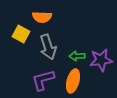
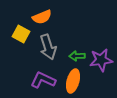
orange semicircle: rotated 24 degrees counterclockwise
purple L-shape: rotated 40 degrees clockwise
